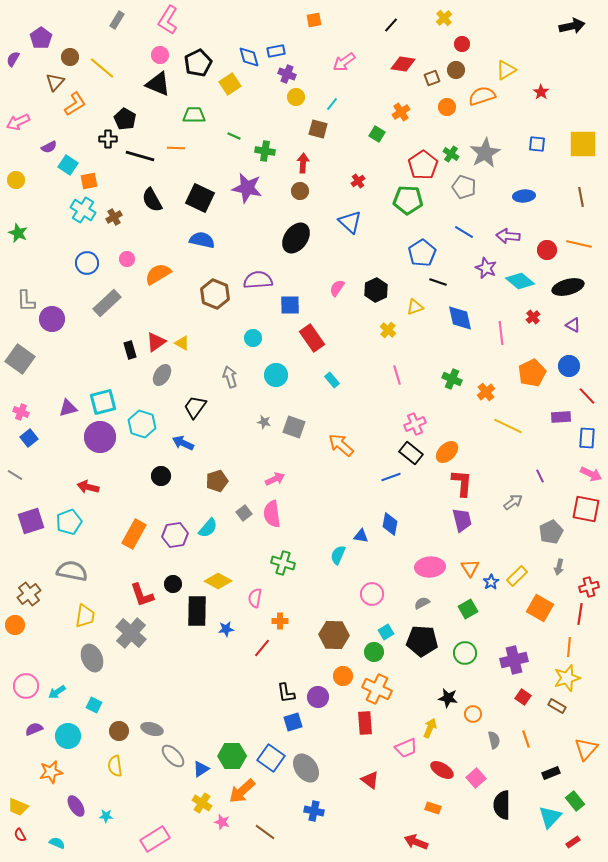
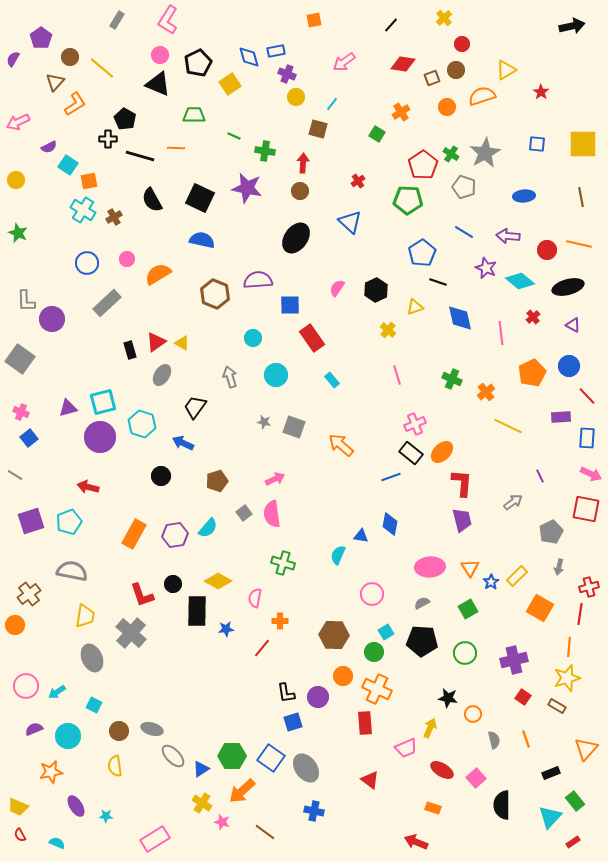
orange ellipse at (447, 452): moved 5 px left
